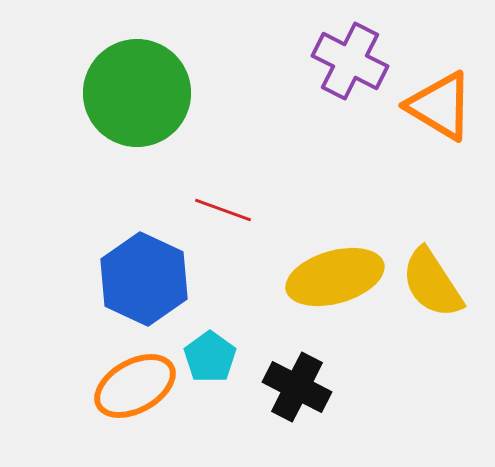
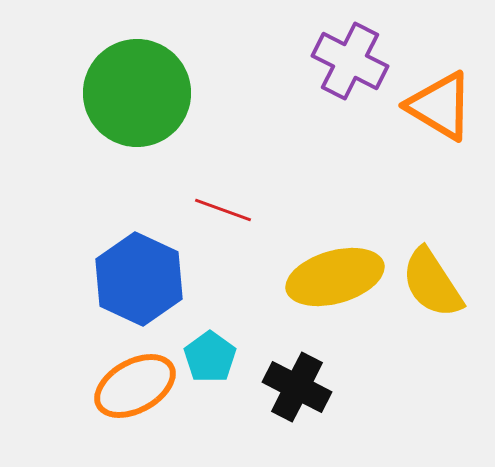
blue hexagon: moved 5 px left
